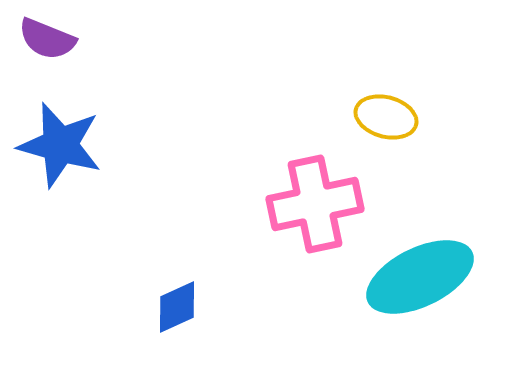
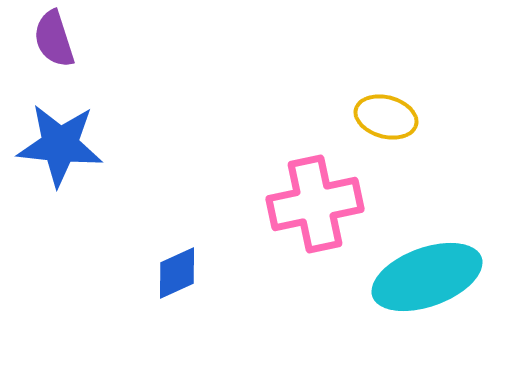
purple semicircle: moved 7 px right; rotated 50 degrees clockwise
blue star: rotated 10 degrees counterclockwise
cyan ellipse: moved 7 px right; rotated 6 degrees clockwise
blue diamond: moved 34 px up
